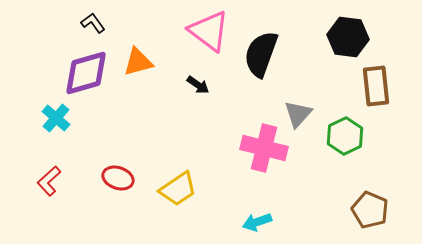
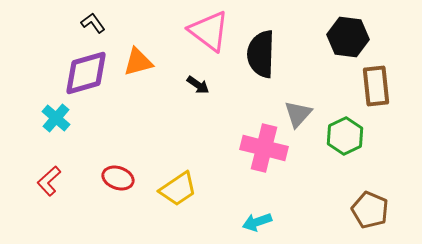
black semicircle: rotated 18 degrees counterclockwise
